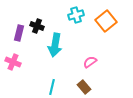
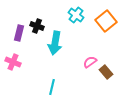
cyan cross: rotated 35 degrees counterclockwise
cyan arrow: moved 2 px up
brown rectangle: moved 22 px right, 15 px up
